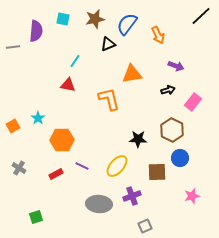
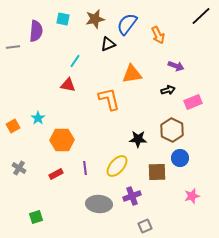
pink rectangle: rotated 30 degrees clockwise
purple line: moved 3 px right, 2 px down; rotated 56 degrees clockwise
